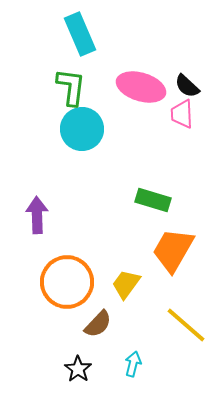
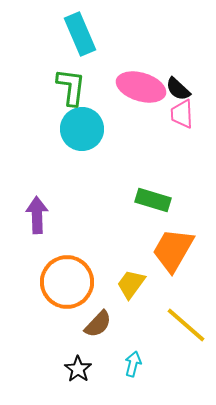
black semicircle: moved 9 px left, 3 px down
yellow trapezoid: moved 5 px right
